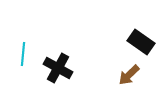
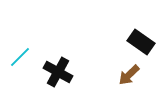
cyan line: moved 3 px left, 3 px down; rotated 40 degrees clockwise
black cross: moved 4 px down
